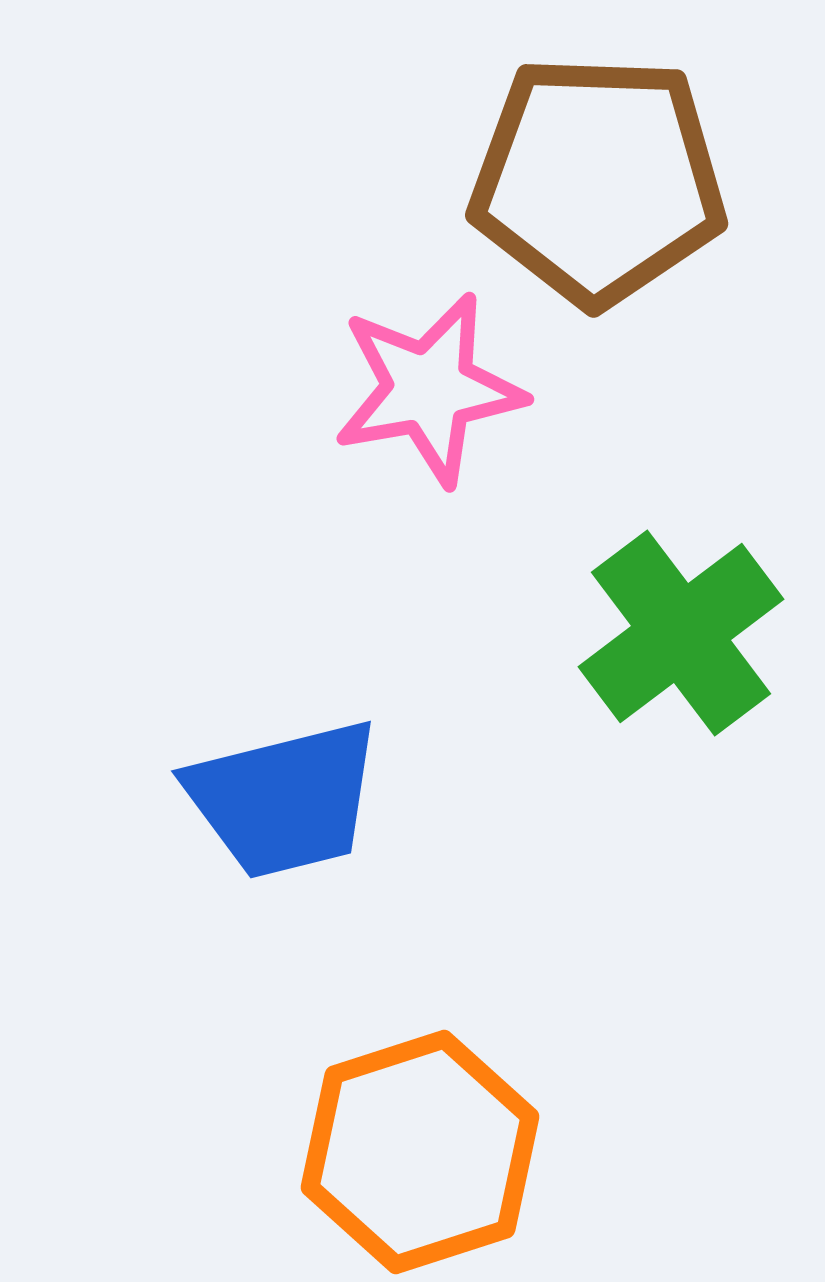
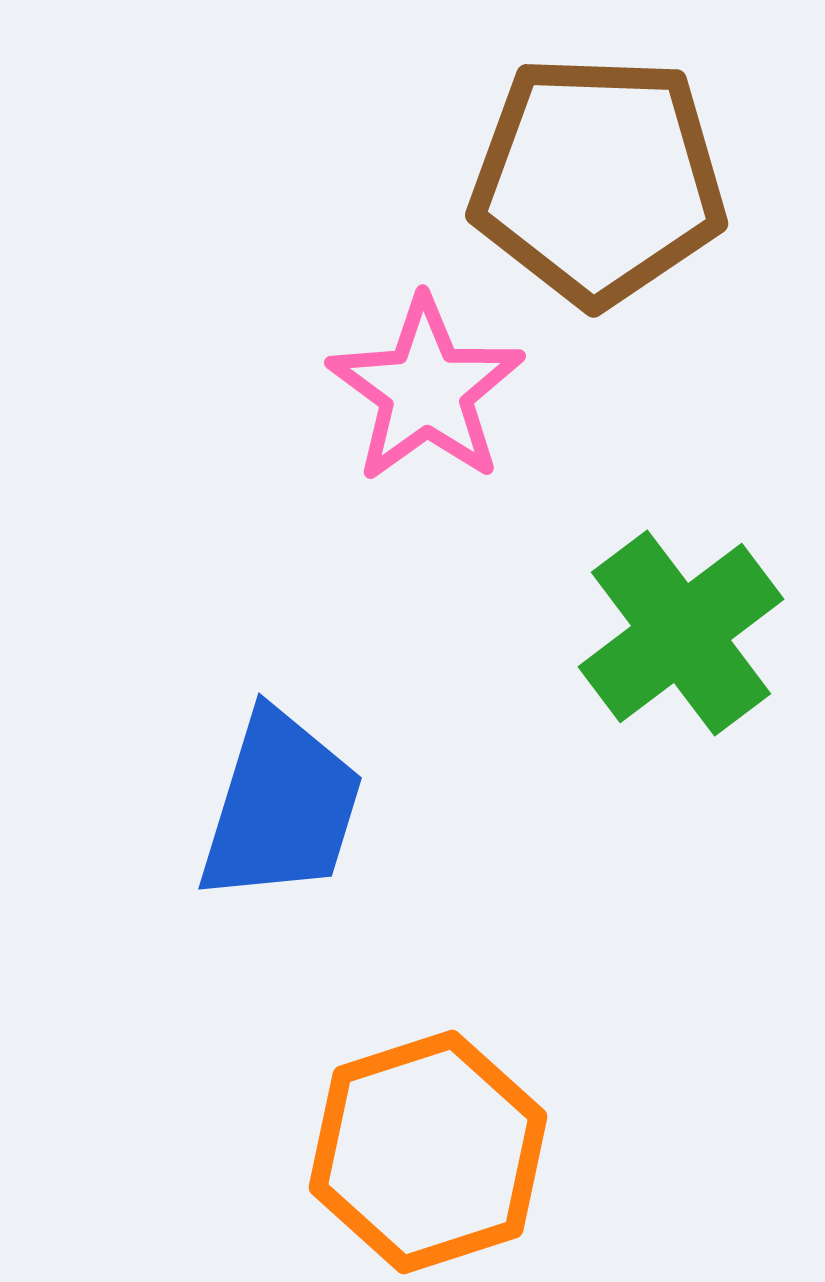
pink star: moved 3 px left, 1 px down; rotated 26 degrees counterclockwise
blue trapezoid: moved 3 px left, 8 px down; rotated 59 degrees counterclockwise
orange hexagon: moved 8 px right
